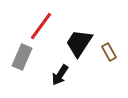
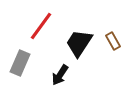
brown rectangle: moved 4 px right, 11 px up
gray rectangle: moved 2 px left, 6 px down
